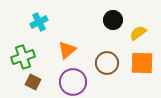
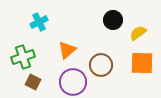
brown circle: moved 6 px left, 2 px down
